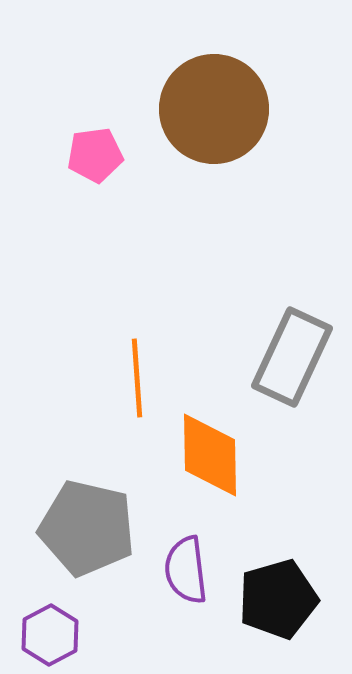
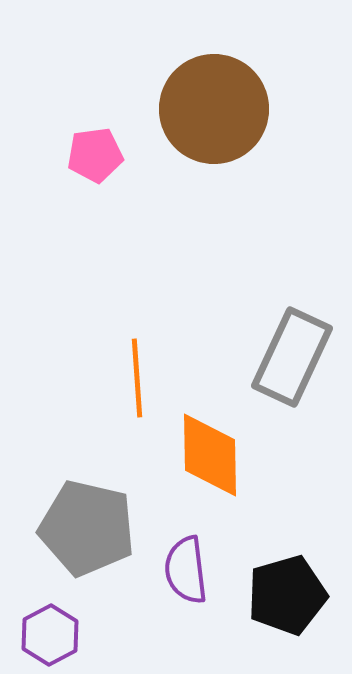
black pentagon: moved 9 px right, 4 px up
